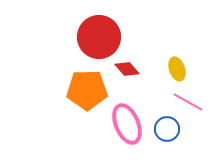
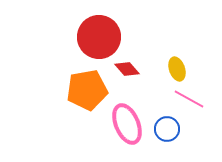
orange pentagon: rotated 9 degrees counterclockwise
pink line: moved 1 px right, 3 px up
